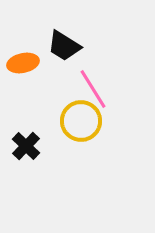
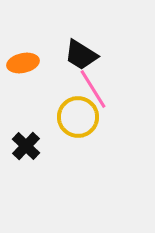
black trapezoid: moved 17 px right, 9 px down
yellow circle: moved 3 px left, 4 px up
